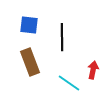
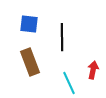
blue square: moved 1 px up
cyan line: rotated 30 degrees clockwise
